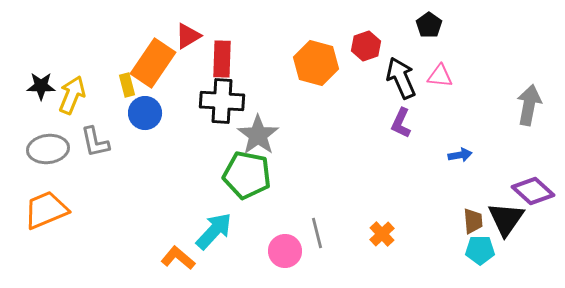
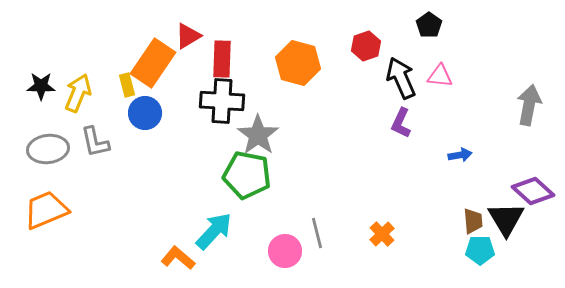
orange hexagon: moved 18 px left
yellow arrow: moved 6 px right, 2 px up
black triangle: rotated 6 degrees counterclockwise
